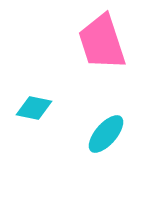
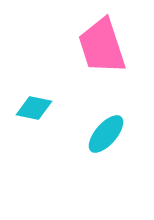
pink trapezoid: moved 4 px down
